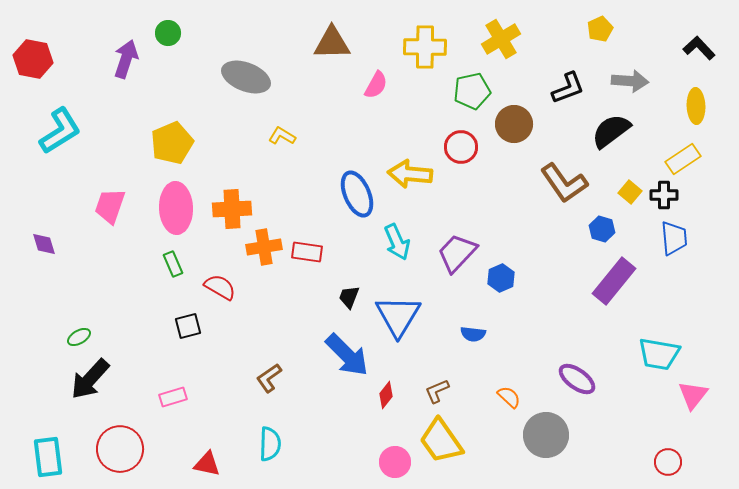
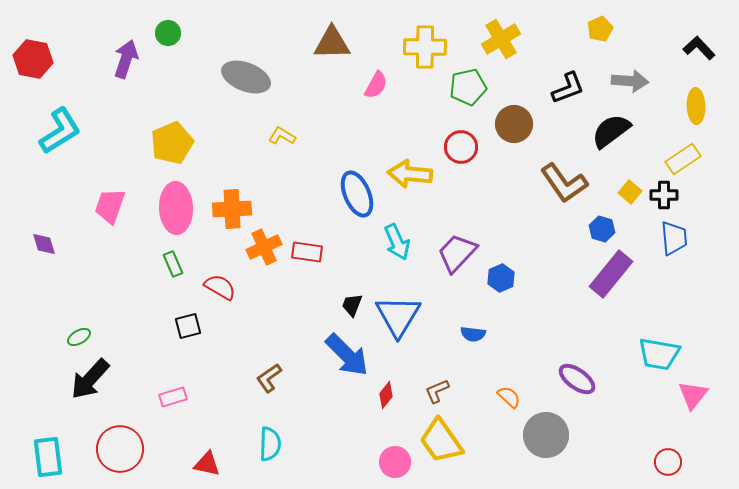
green pentagon at (472, 91): moved 4 px left, 4 px up
orange cross at (264, 247): rotated 16 degrees counterclockwise
purple rectangle at (614, 281): moved 3 px left, 7 px up
black trapezoid at (349, 297): moved 3 px right, 8 px down
